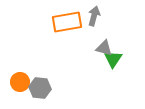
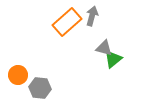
gray arrow: moved 2 px left
orange rectangle: rotated 32 degrees counterclockwise
green triangle: rotated 18 degrees clockwise
orange circle: moved 2 px left, 7 px up
